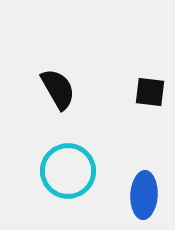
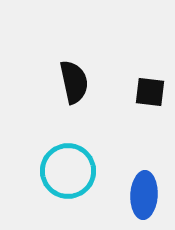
black semicircle: moved 16 px right, 7 px up; rotated 18 degrees clockwise
